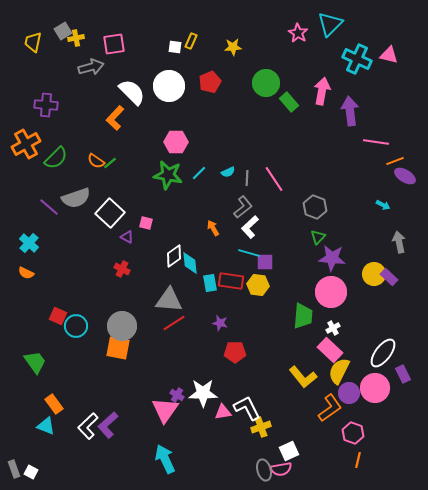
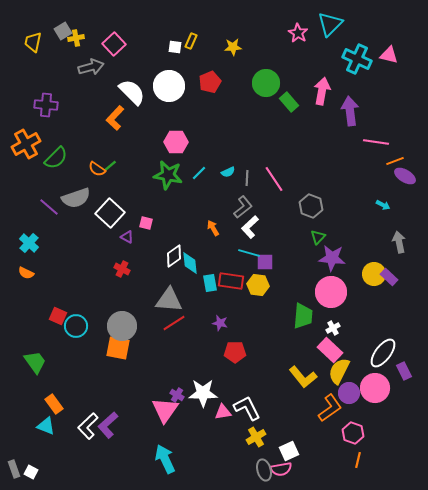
pink square at (114, 44): rotated 35 degrees counterclockwise
orange semicircle at (96, 161): moved 1 px right, 8 px down
green line at (110, 163): moved 3 px down
gray hexagon at (315, 207): moved 4 px left, 1 px up
purple rectangle at (403, 374): moved 1 px right, 3 px up
yellow cross at (261, 427): moved 5 px left, 10 px down; rotated 12 degrees counterclockwise
